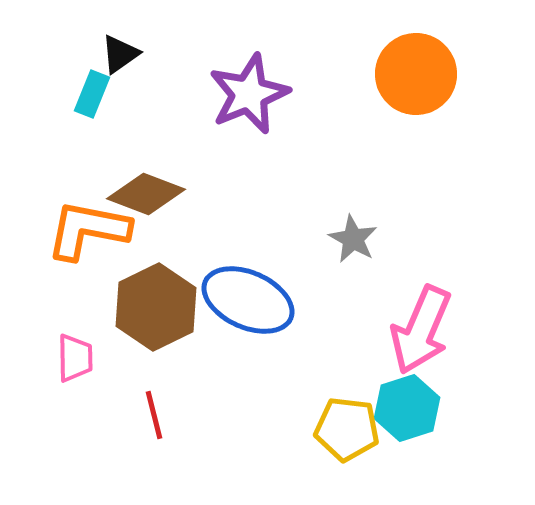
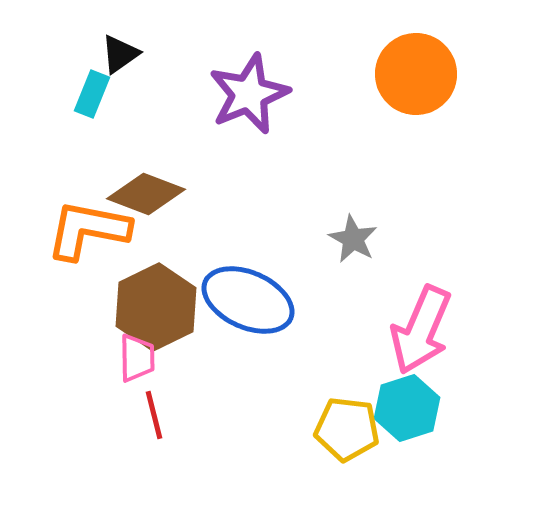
pink trapezoid: moved 62 px right
